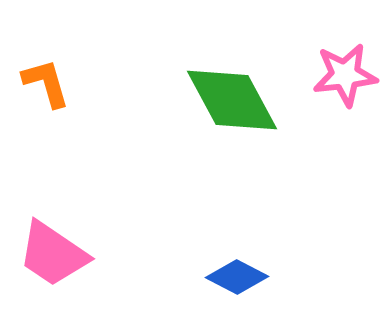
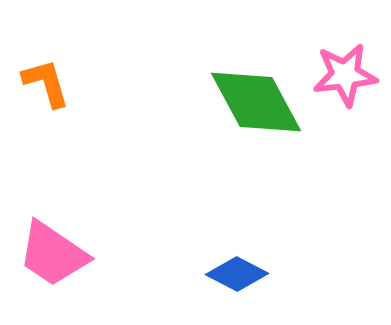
green diamond: moved 24 px right, 2 px down
blue diamond: moved 3 px up
